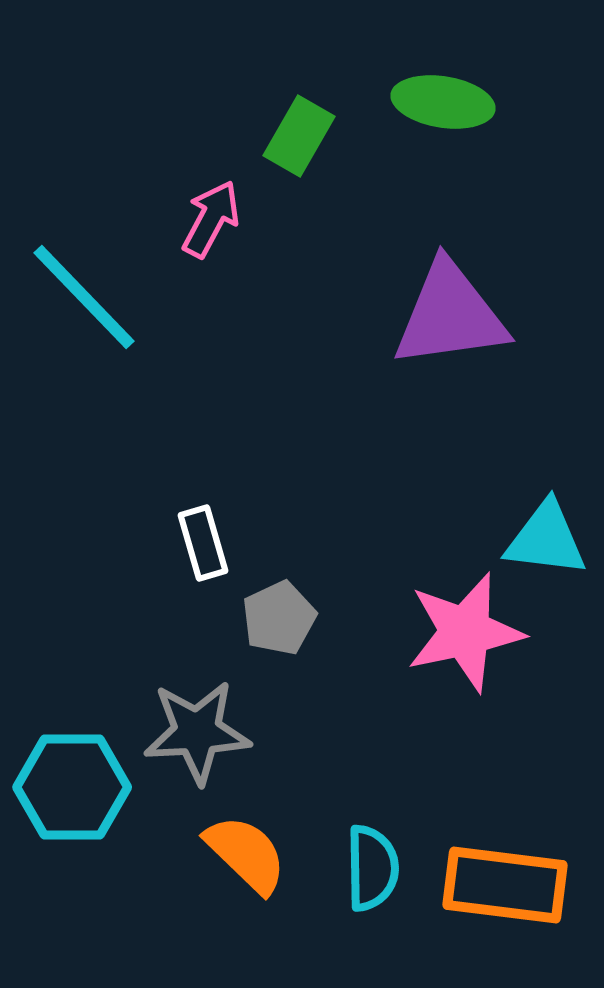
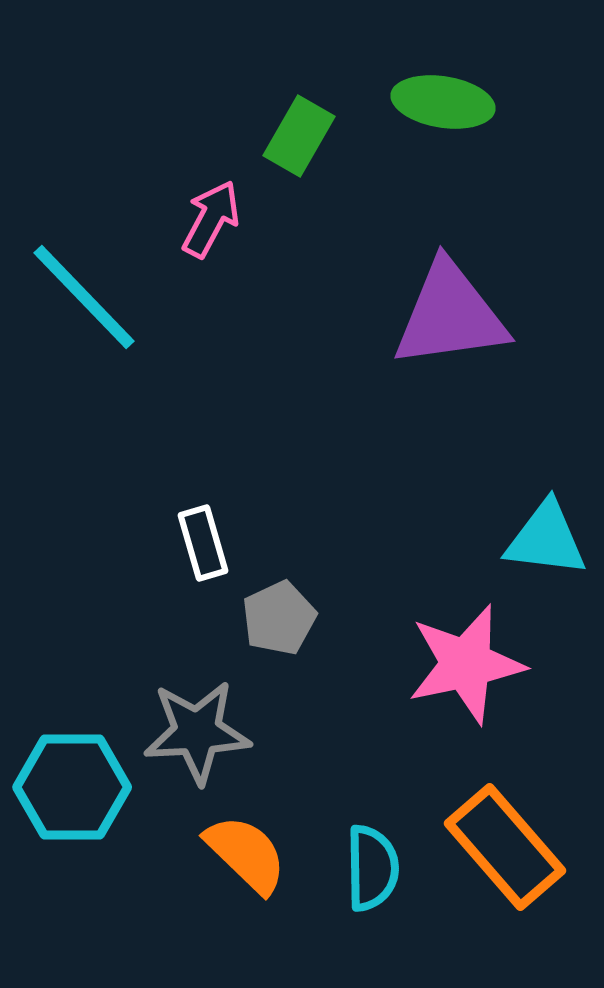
pink star: moved 1 px right, 32 px down
orange rectangle: moved 38 px up; rotated 42 degrees clockwise
